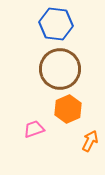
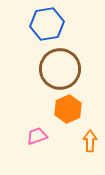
blue hexagon: moved 9 px left; rotated 16 degrees counterclockwise
pink trapezoid: moved 3 px right, 7 px down
orange arrow: rotated 25 degrees counterclockwise
